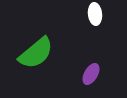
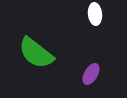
green semicircle: rotated 78 degrees clockwise
